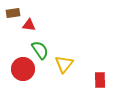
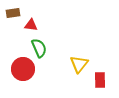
red triangle: moved 2 px right
green semicircle: moved 1 px left, 2 px up; rotated 12 degrees clockwise
yellow triangle: moved 15 px right
